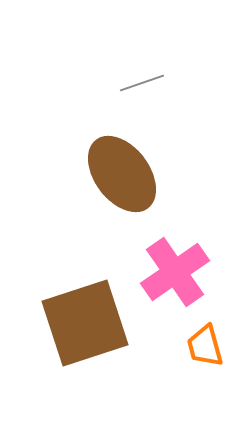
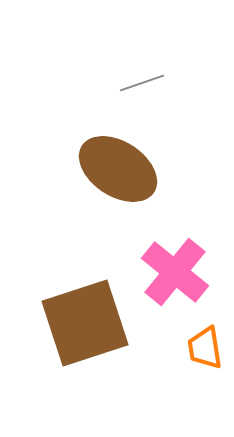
brown ellipse: moved 4 px left, 5 px up; rotated 20 degrees counterclockwise
pink cross: rotated 16 degrees counterclockwise
orange trapezoid: moved 2 px down; rotated 6 degrees clockwise
